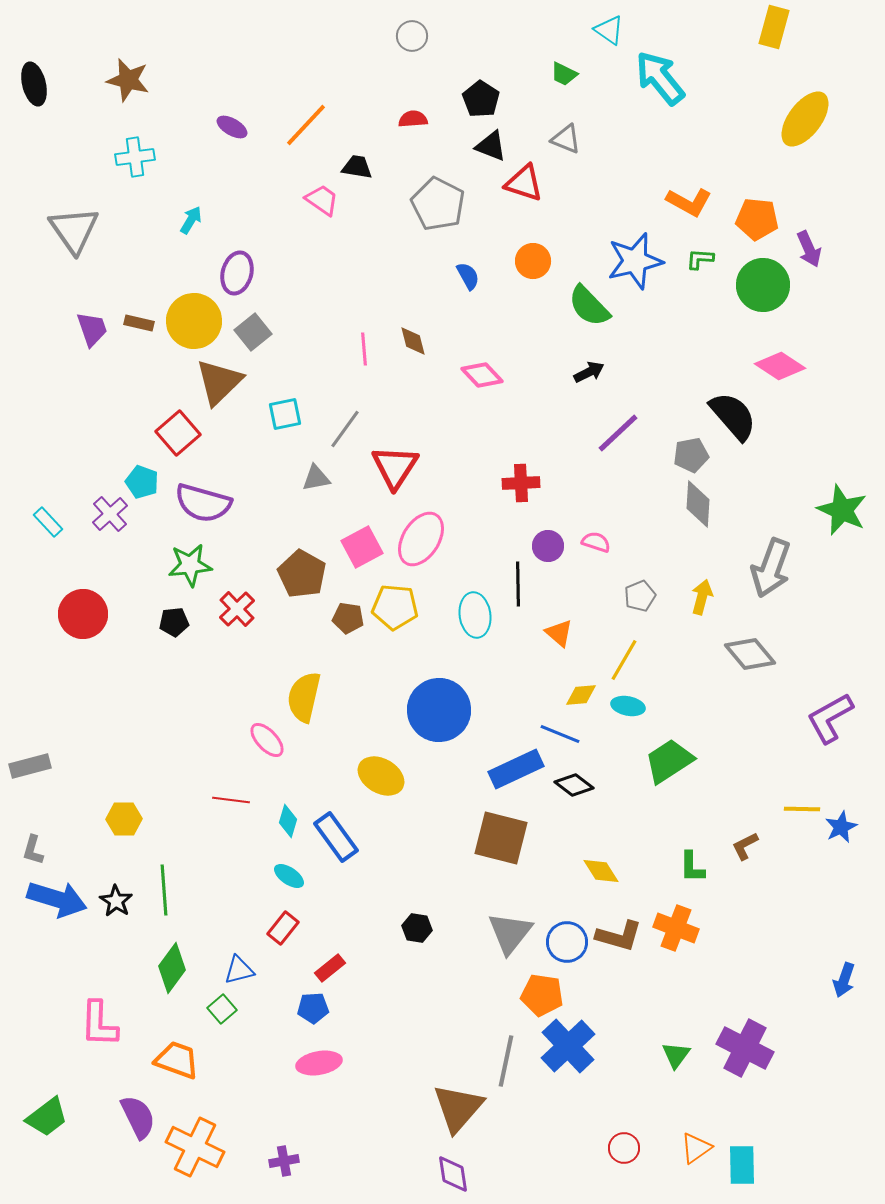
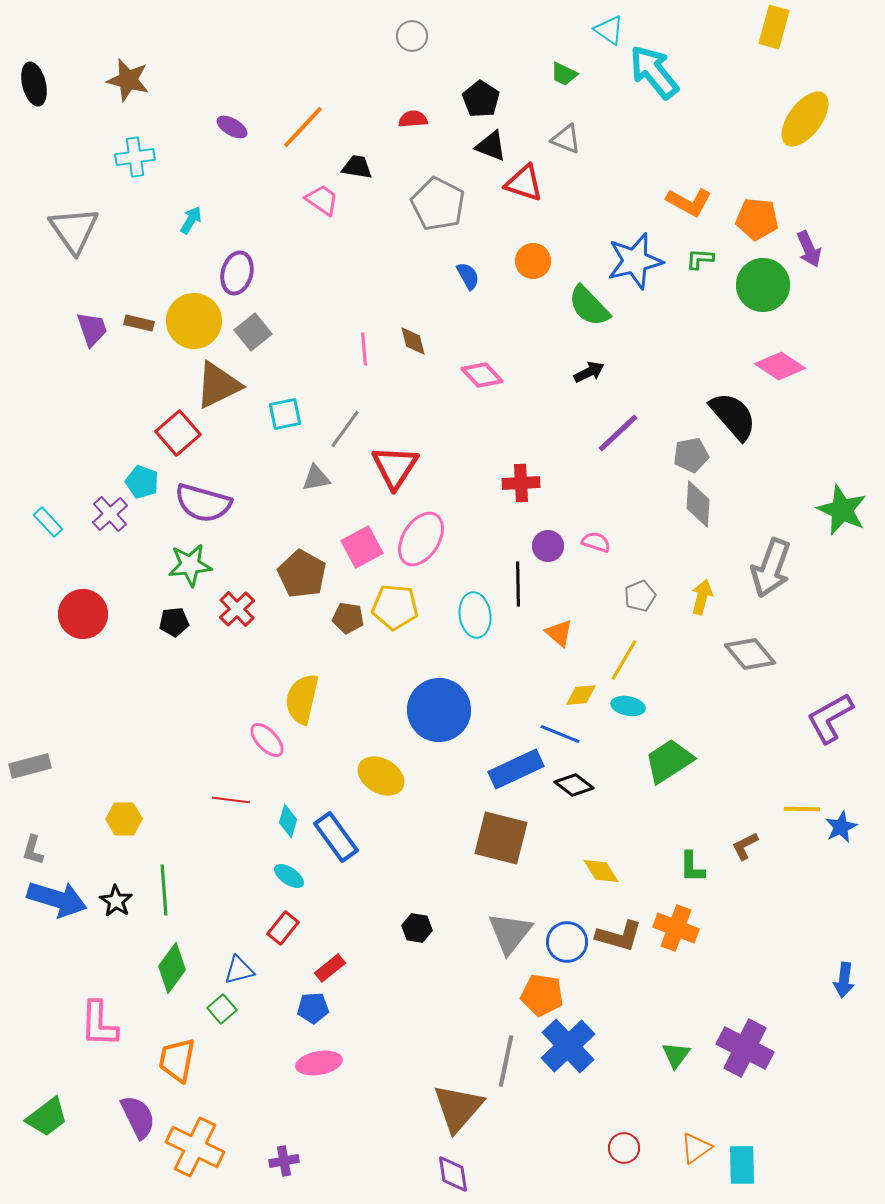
cyan arrow at (660, 78): moved 6 px left, 6 px up
orange line at (306, 125): moved 3 px left, 2 px down
brown triangle at (219, 382): moved 1 px left, 3 px down; rotated 18 degrees clockwise
yellow semicircle at (304, 697): moved 2 px left, 2 px down
blue arrow at (844, 980): rotated 12 degrees counterclockwise
orange trapezoid at (177, 1060): rotated 99 degrees counterclockwise
